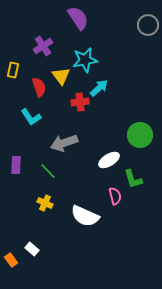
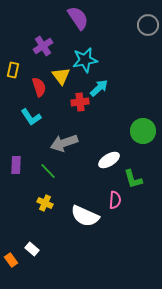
green circle: moved 3 px right, 4 px up
pink semicircle: moved 4 px down; rotated 18 degrees clockwise
